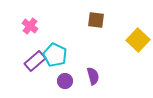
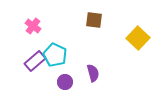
brown square: moved 2 px left
pink cross: moved 3 px right
yellow square: moved 2 px up
purple semicircle: moved 3 px up
purple circle: moved 1 px down
